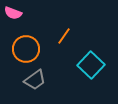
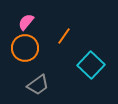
pink semicircle: moved 13 px right, 9 px down; rotated 108 degrees clockwise
orange circle: moved 1 px left, 1 px up
gray trapezoid: moved 3 px right, 5 px down
